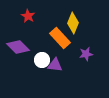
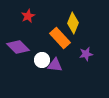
red star: rotated 16 degrees clockwise
